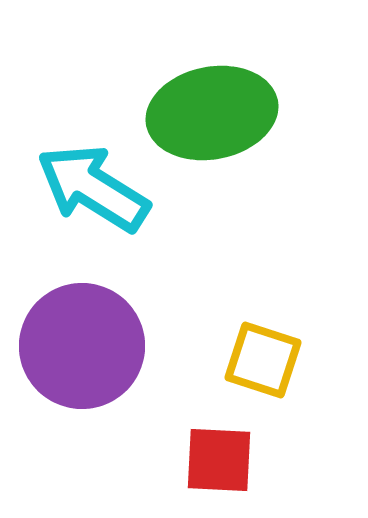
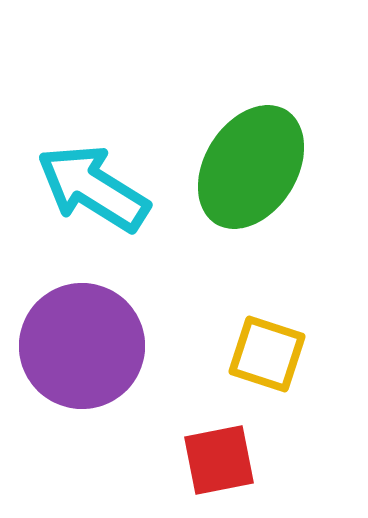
green ellipse: moved 39 px right, 54 px down; rotated 47 degrees counterclockwise
yellow square: moved 4 px right, 6 px up
red square: rotated 14 degrees counterclockwise
